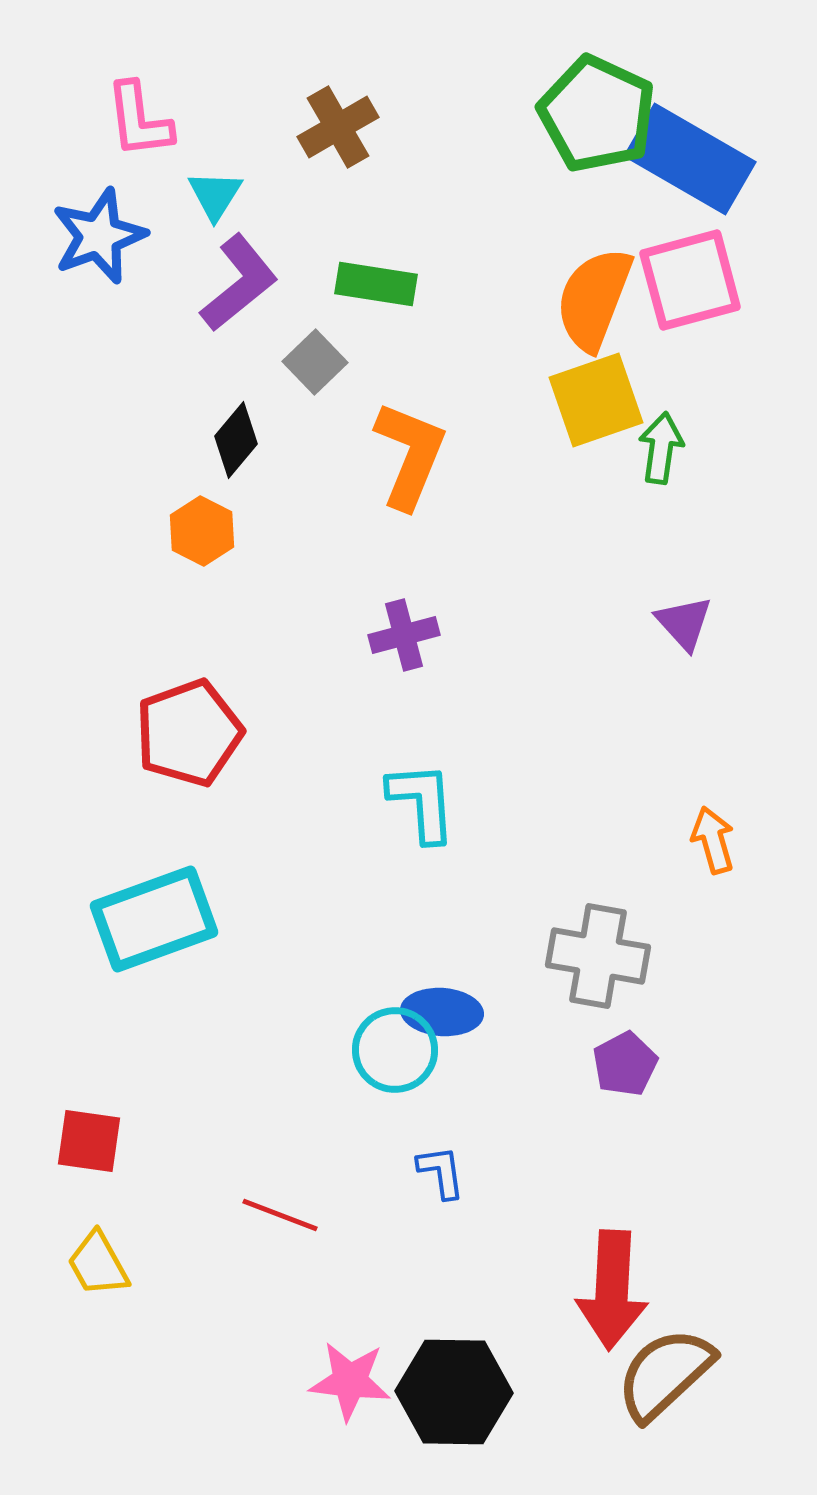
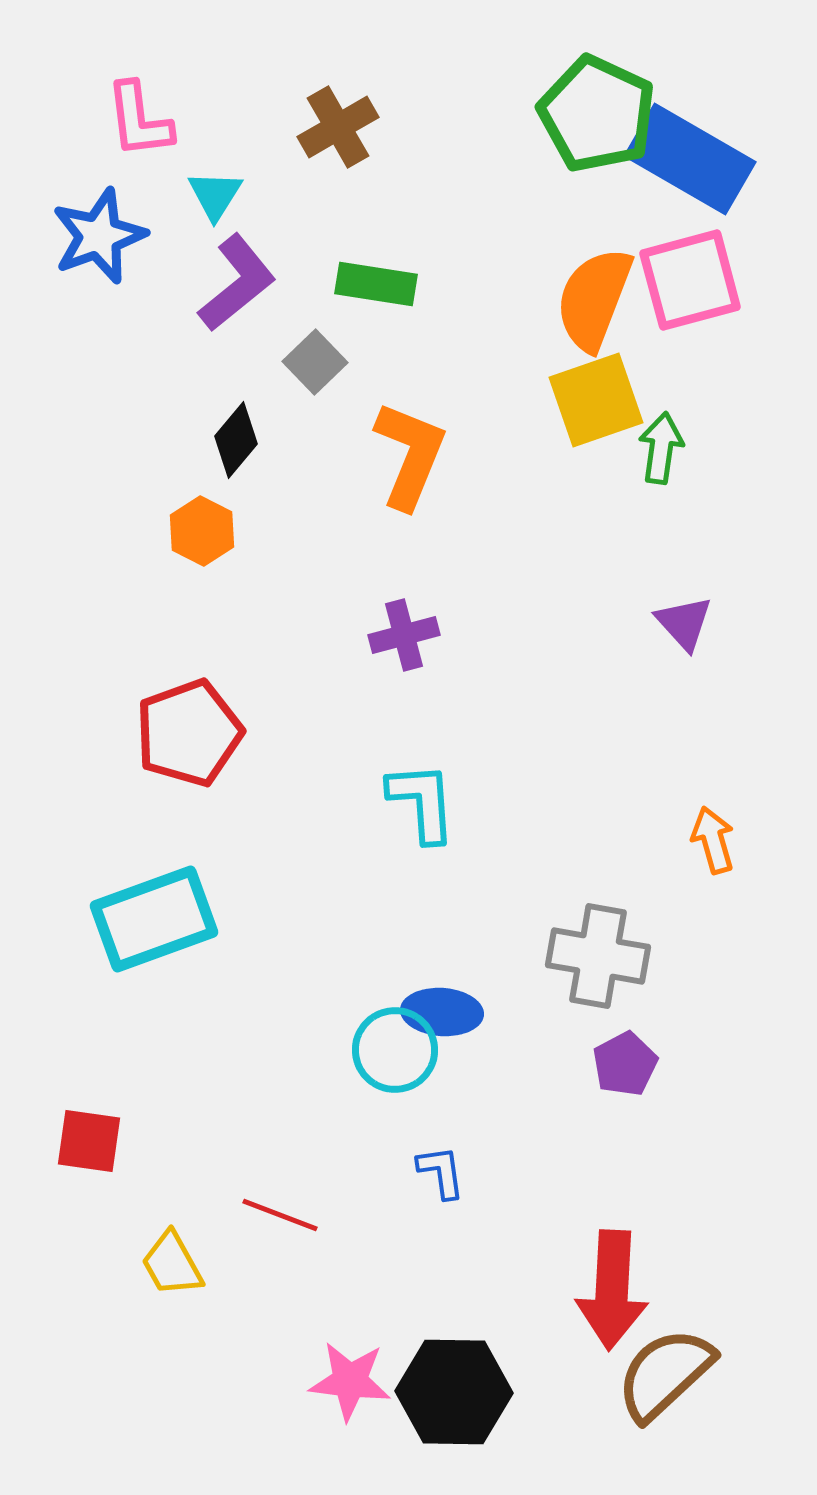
purple L-shape: moved 2 px left
yellow trapezoid: moved 74 px right
